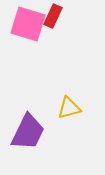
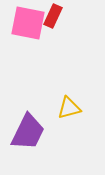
pink square: moved 1 px up; rotated 6 degrees counterclockwise
